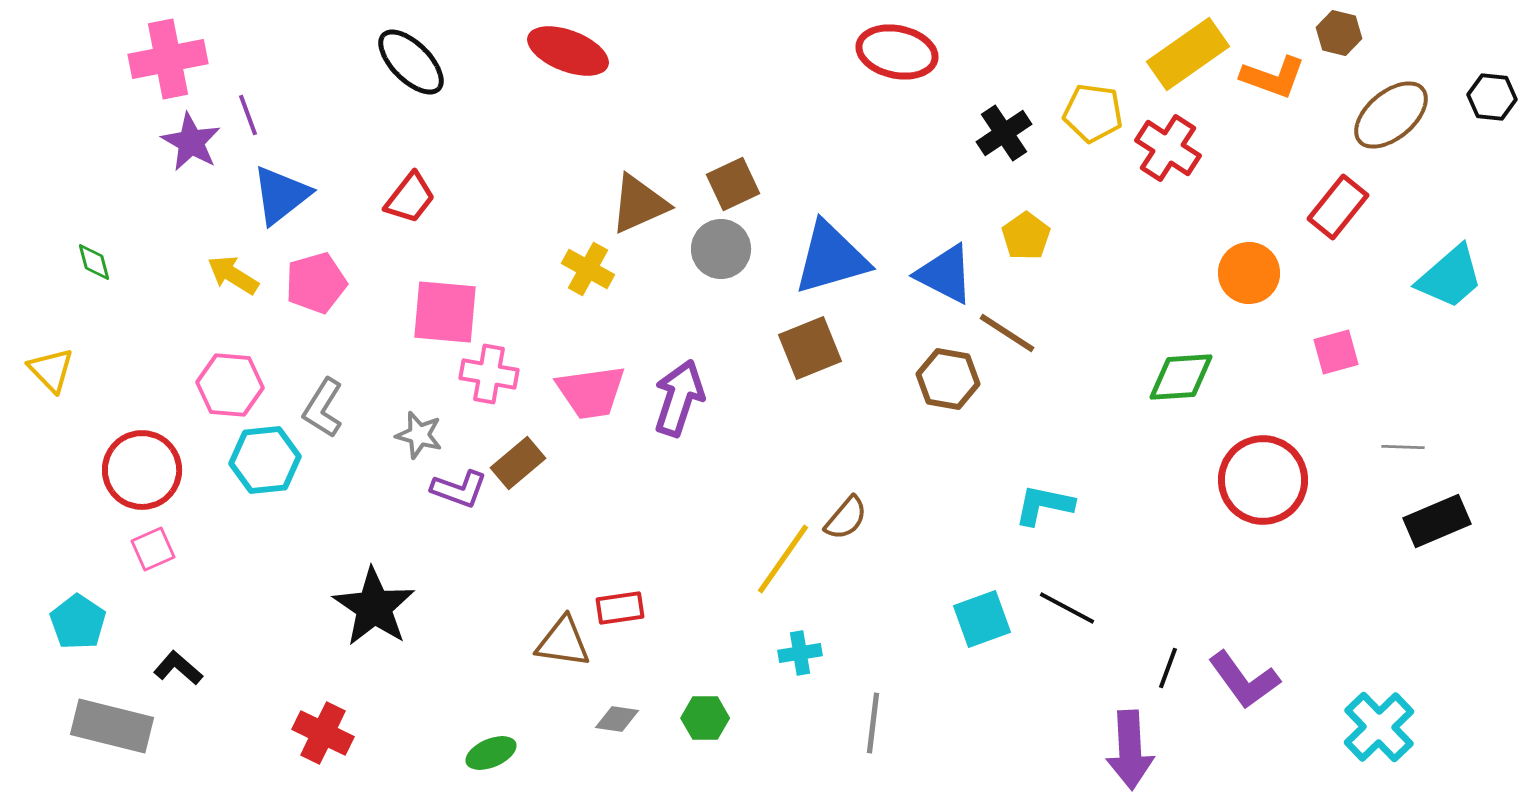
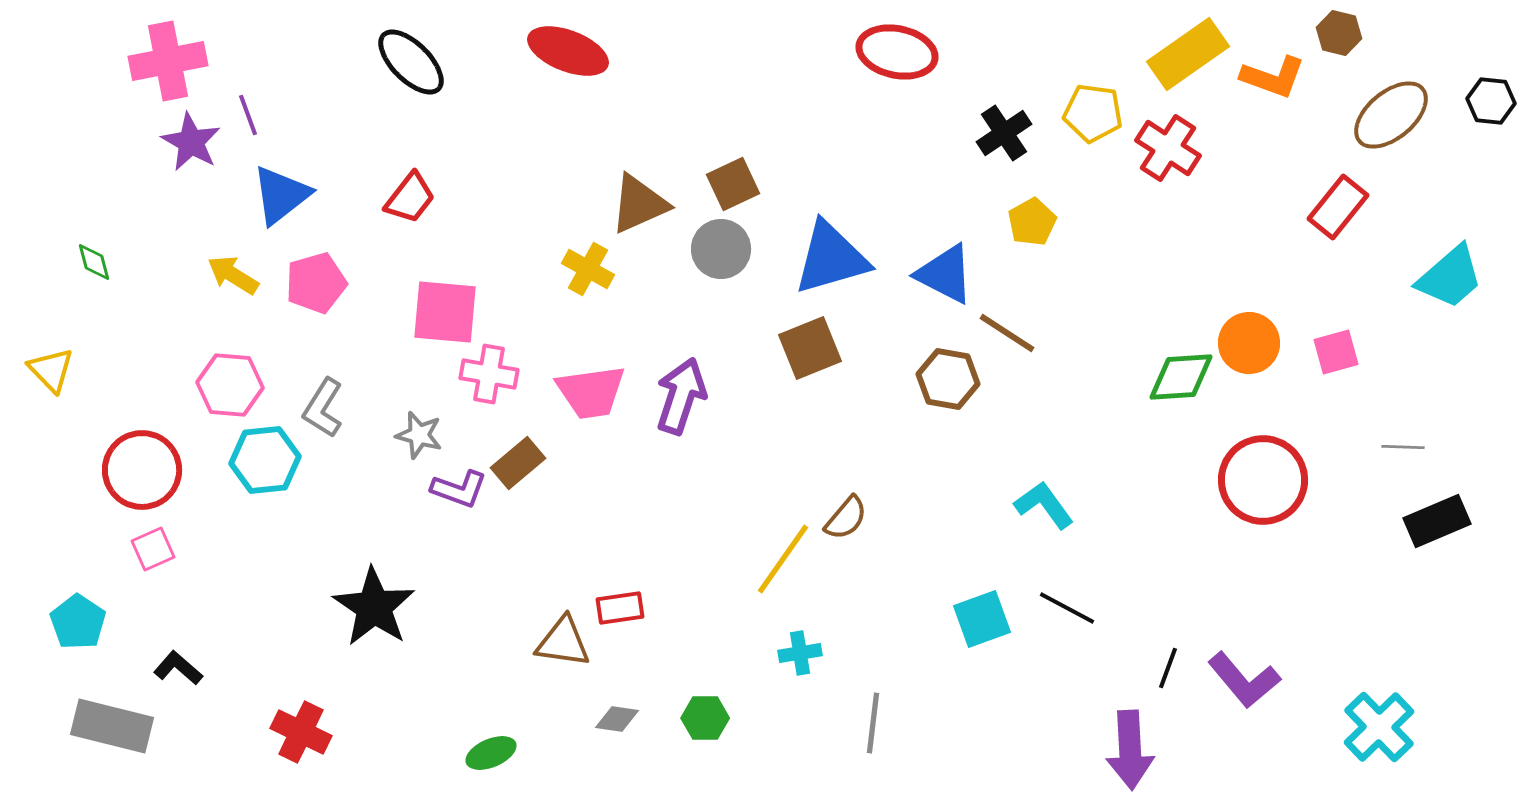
pink cross at (168, 59): moved 2 px down
black hexagon at (1492, 97): moved 1 px left, 4 px down
yellow pentagon at (1026, 236): moved 6 px right, 14 px up; rotated 6 degrees clockwise
orange circle at (1249, 273): moved 70 px down
purple arrow at (679, 398): moved 2 px right, 2 px up
cyan L-shape at (1044, 505): rotated 42 degrees clockwise
purple L-shape at (1244, 680): rotated 4 degrees counterclockwise
red cross at (323, 733): moved 22 px left, 1 px up
